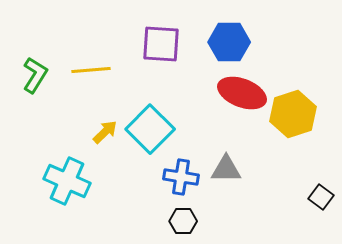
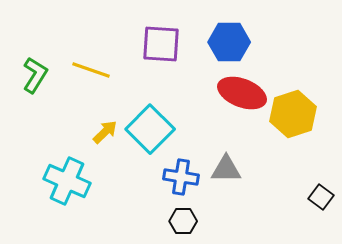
yellow line: rotated 24 degrees clockwise
